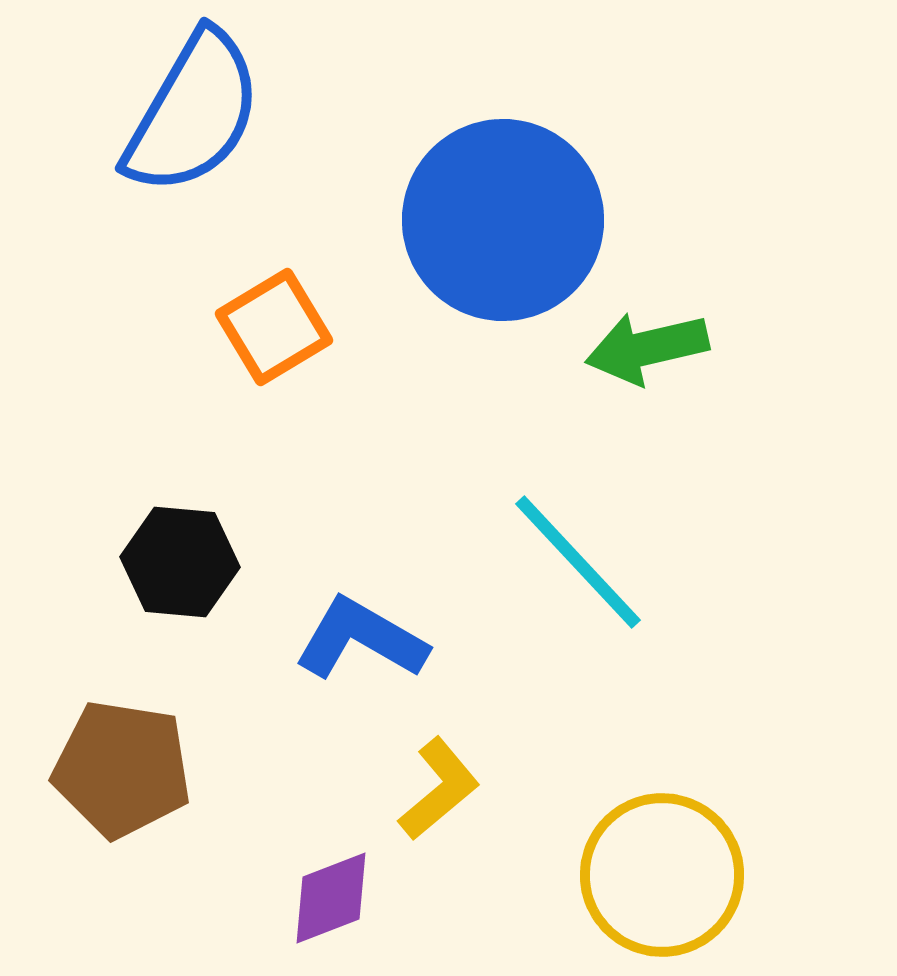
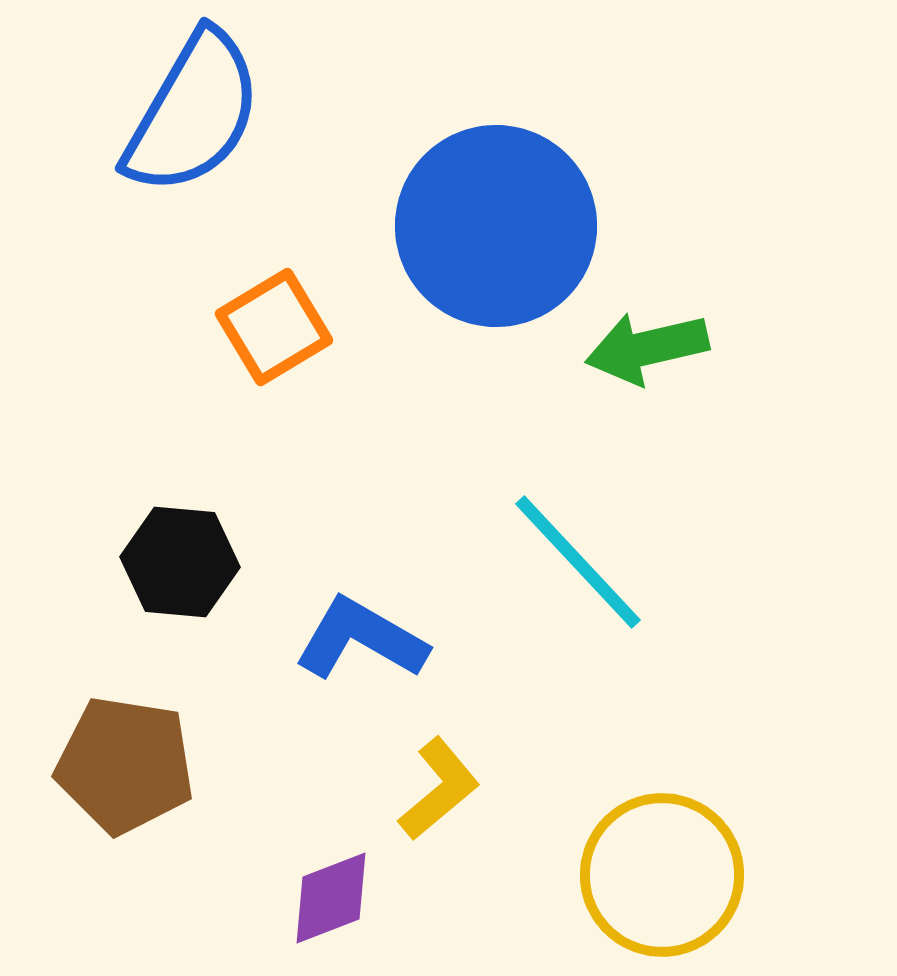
blue circle: moved 7 px left, 6 px down
brown pentagon: moved 3 px right, 4 px up
